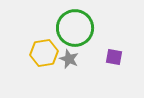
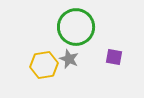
green circle: moved 1 px right, 1 px up
yellow hexagon: moved 12 px down
